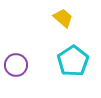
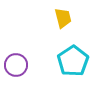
yellow trapezoid: rotated 35 degrees clockwise
